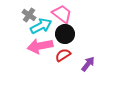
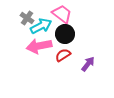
gray cross: moved 2 px left, 3 px down
pink arrow: moved 1 px left
